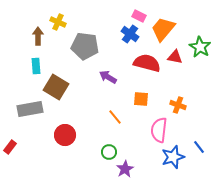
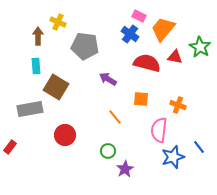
purple arrow: moved 2 px down
green circle: moved 1 px left, 1 px up
